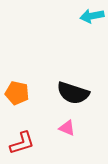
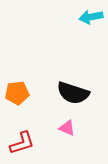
cyan arrow: moved 1 px left, 1 px down
orange pentagon: rotated 20 degrees counterclockwise
